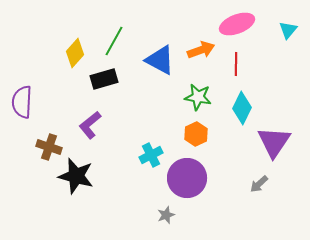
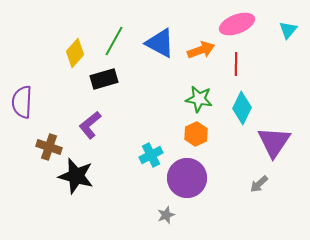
blue triangle: moved 17 px up
green star: moved 1 px right, 2 px down
